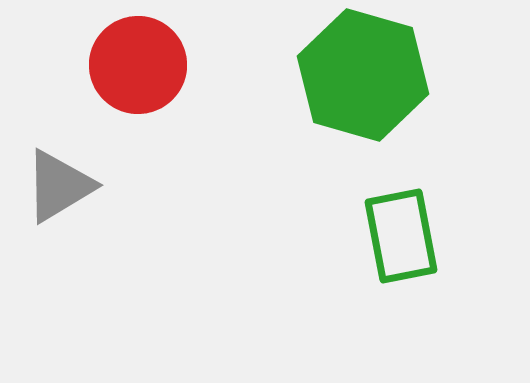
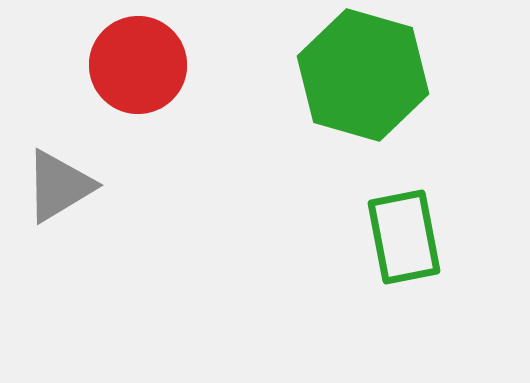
green rectangle: moved 3 px right, 1 px down
